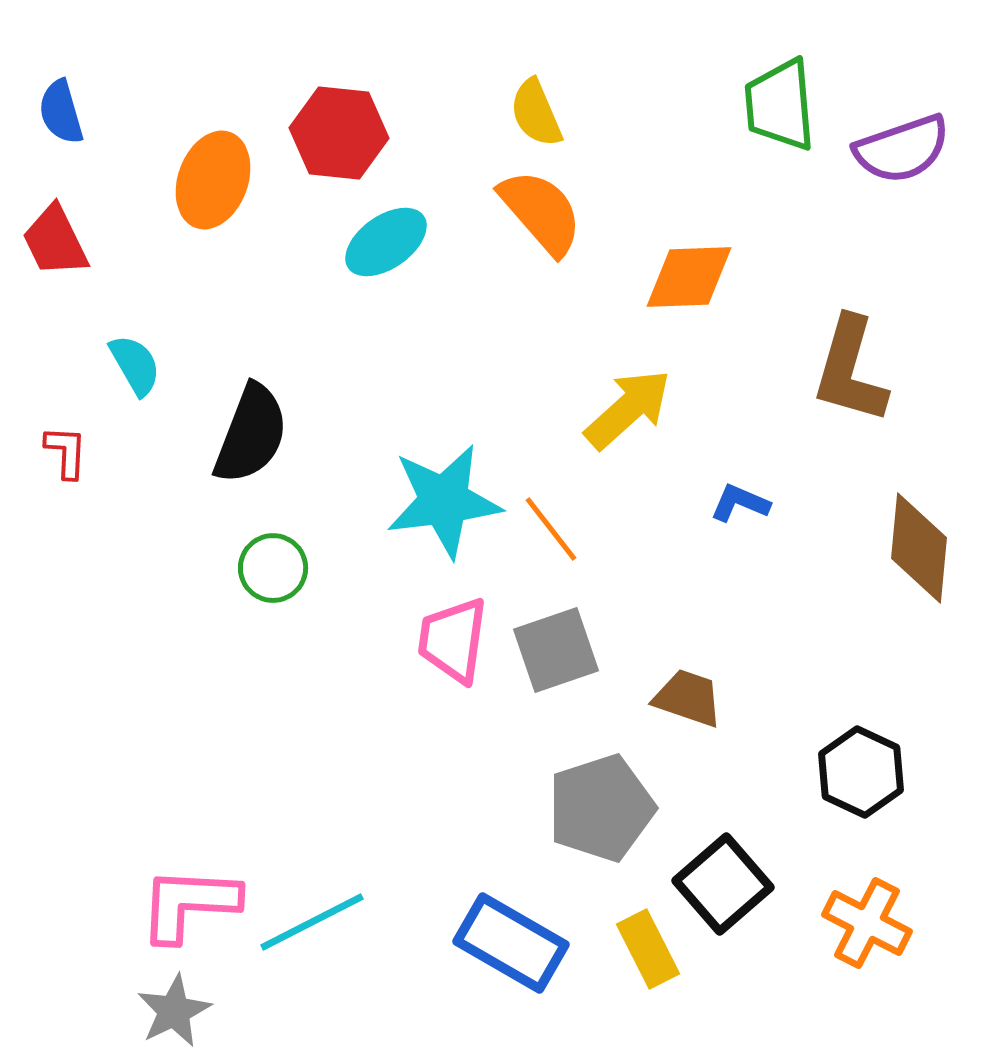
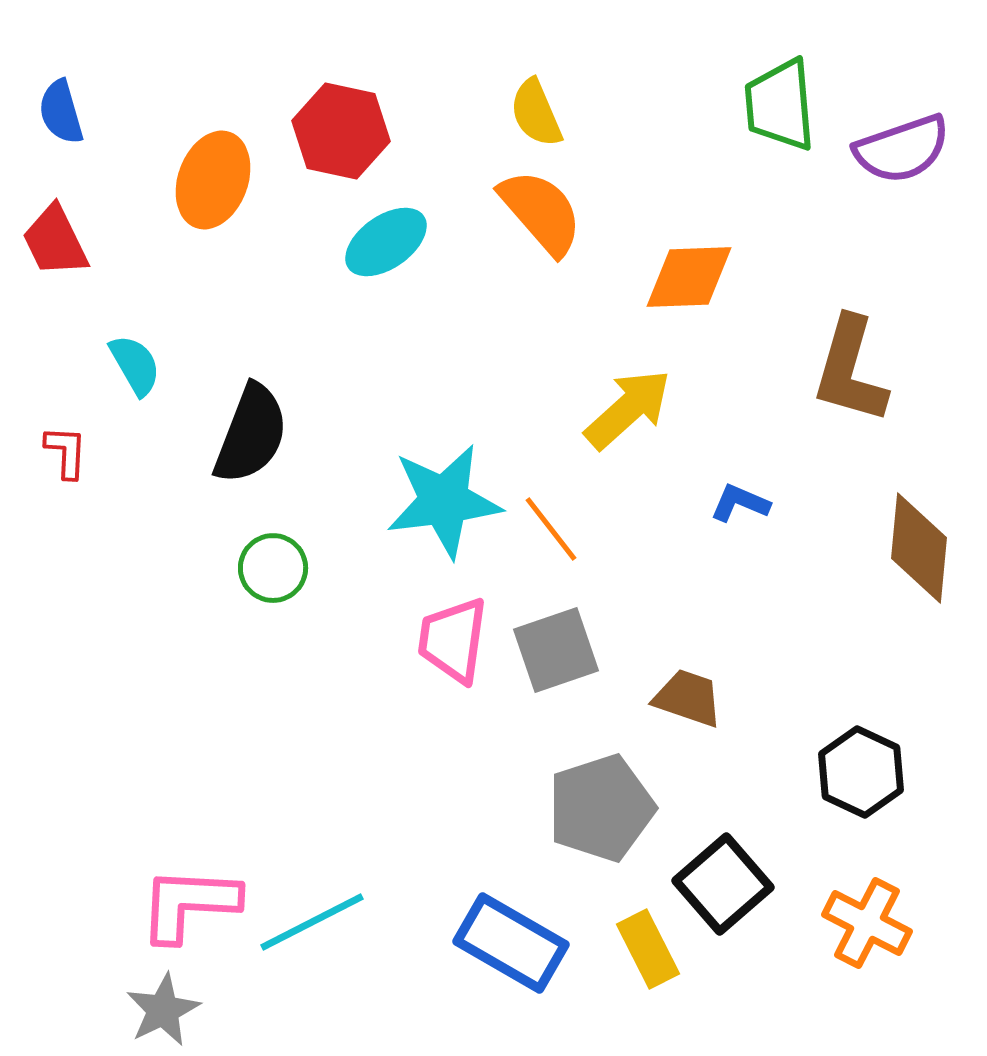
red hexagon: moved 2 px right, 2 px up; rotated 6 degrees clockwise
gray star: moved 11 px left, 1 px up
